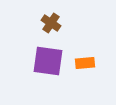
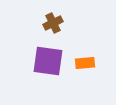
brown cross: moved 2 px right; rotated 30 degrees clockwise
